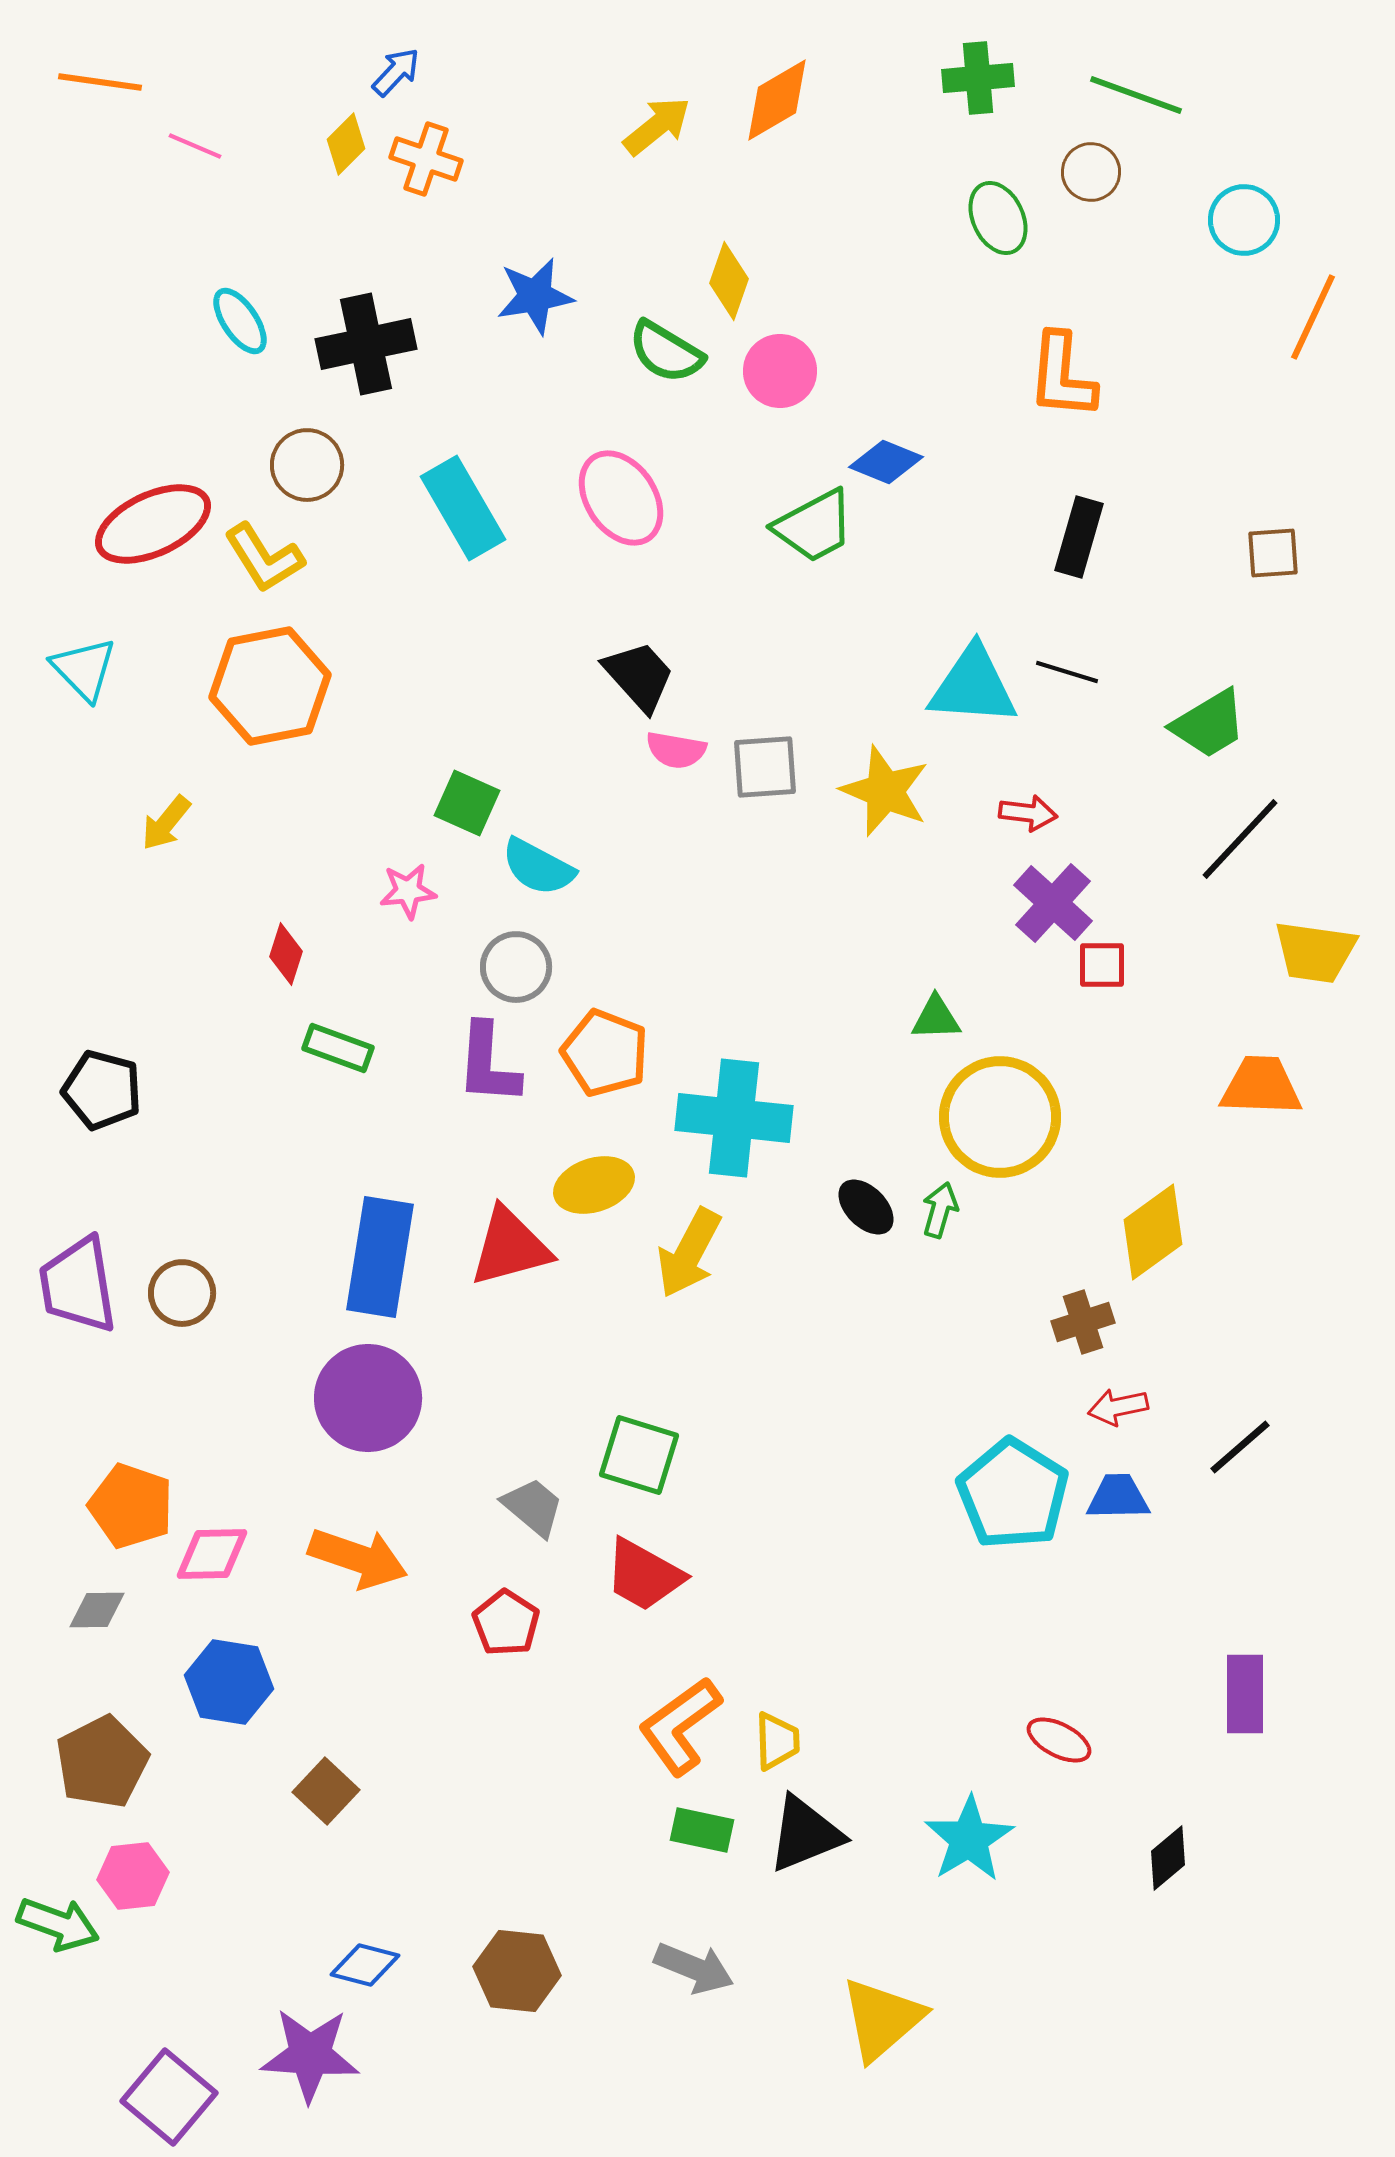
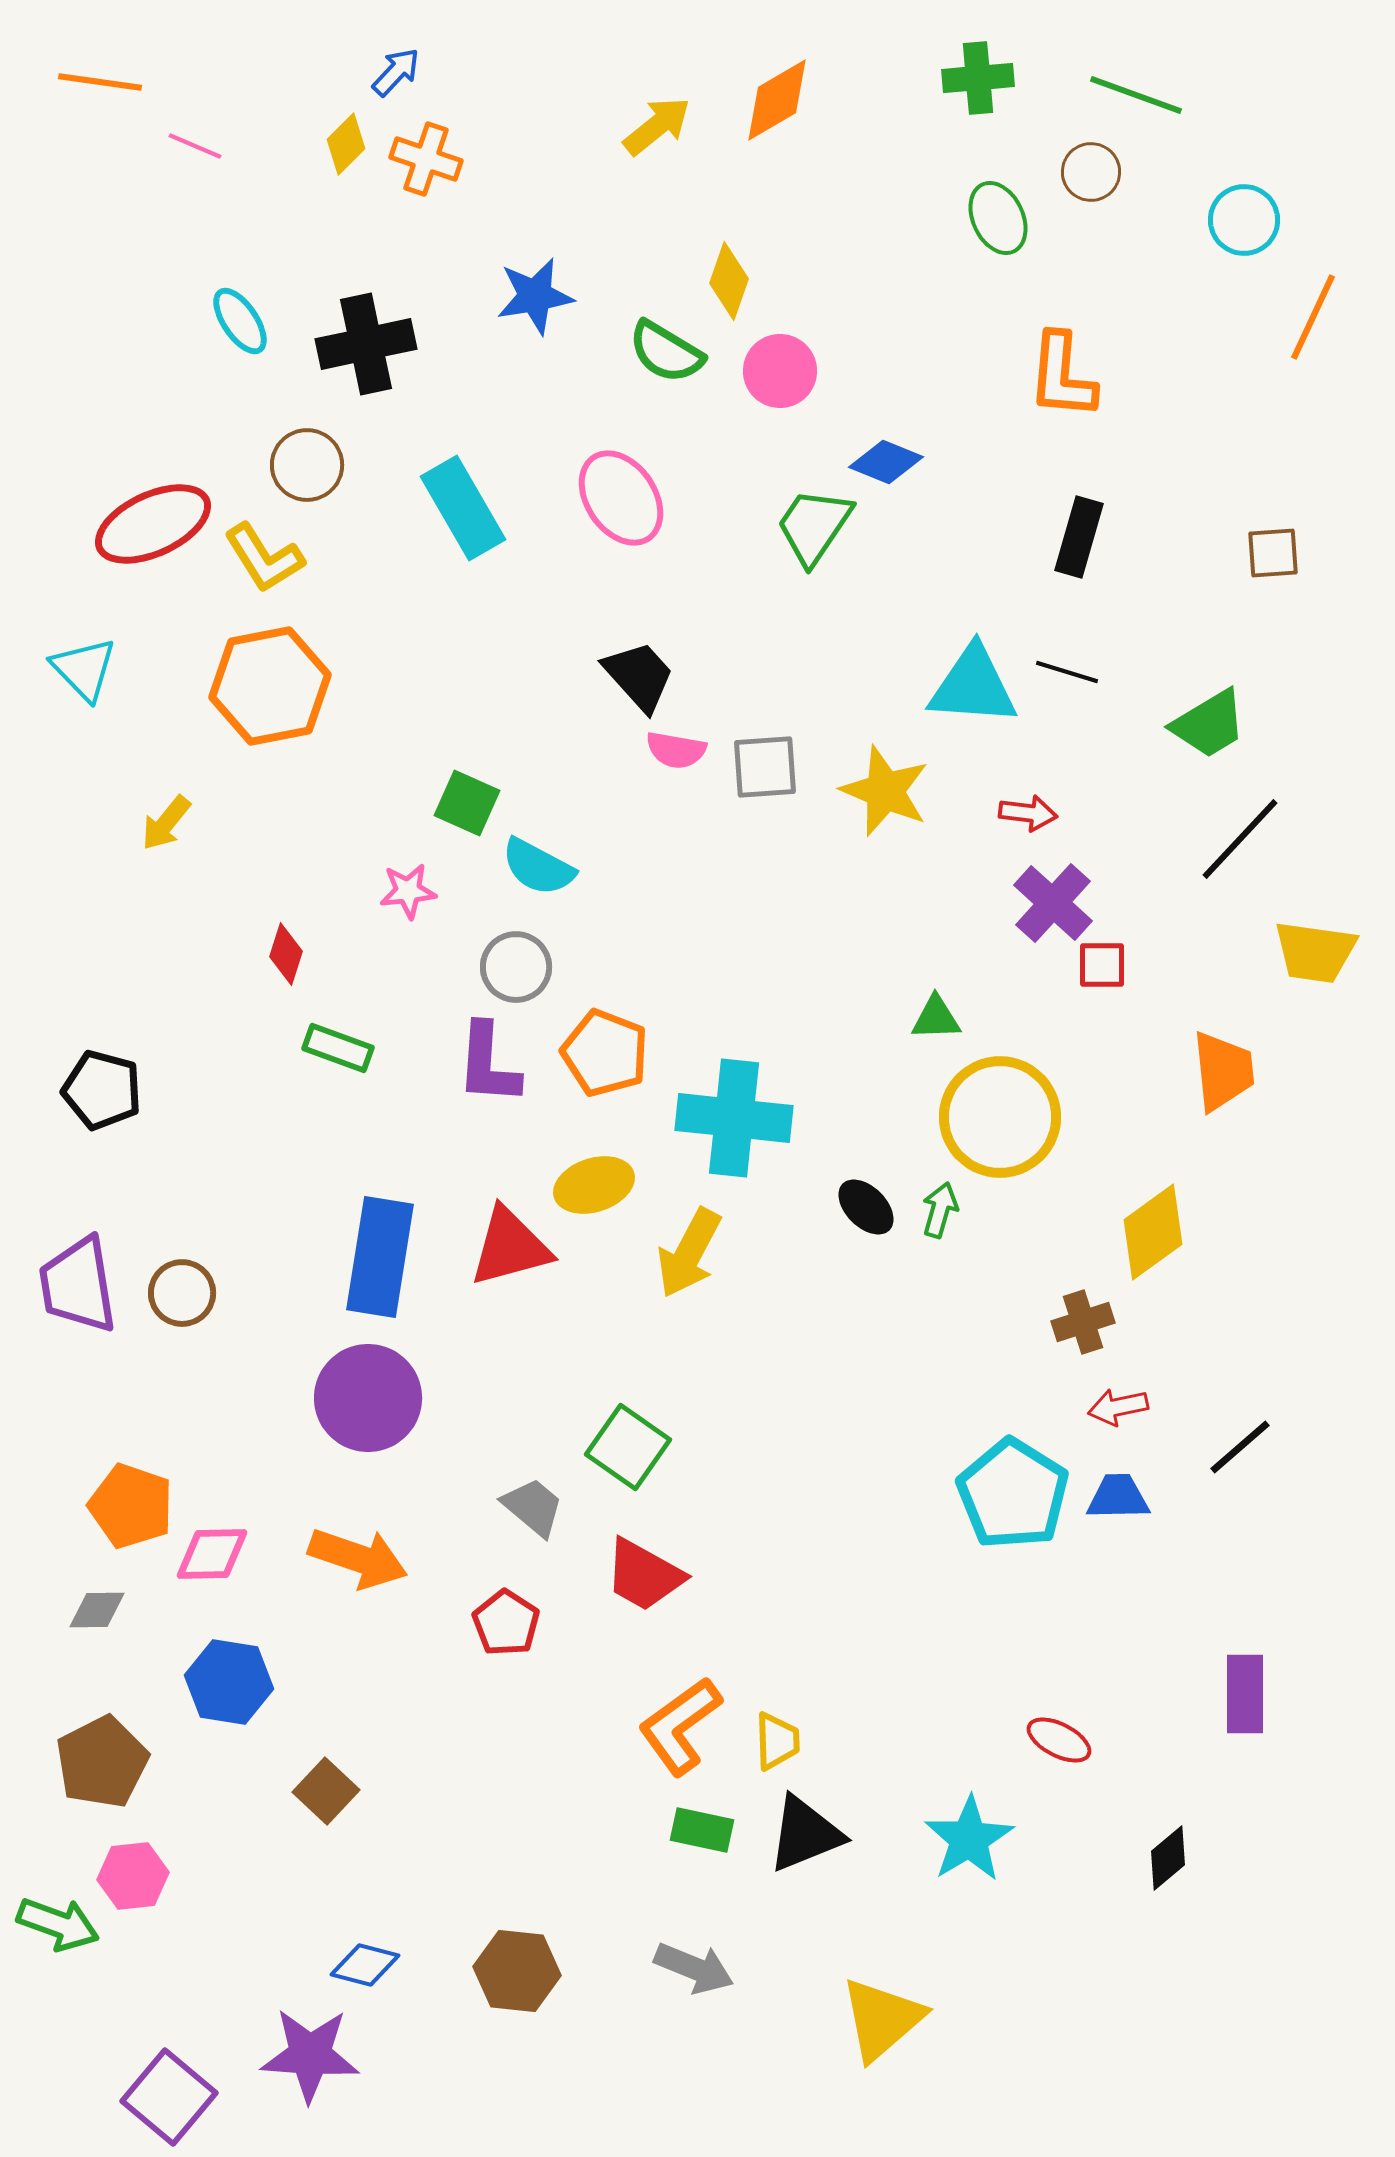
green trapezoid at (814, 526): rotated 152 degrees clockwise
orange trapezoid at (1261, 1086): moved 38 px left, 15 px up; rotated 82 degrees clockwise
green square at (639, 1455): moved 11 px left, 8 px up; rotated 18 degrees clockwise
